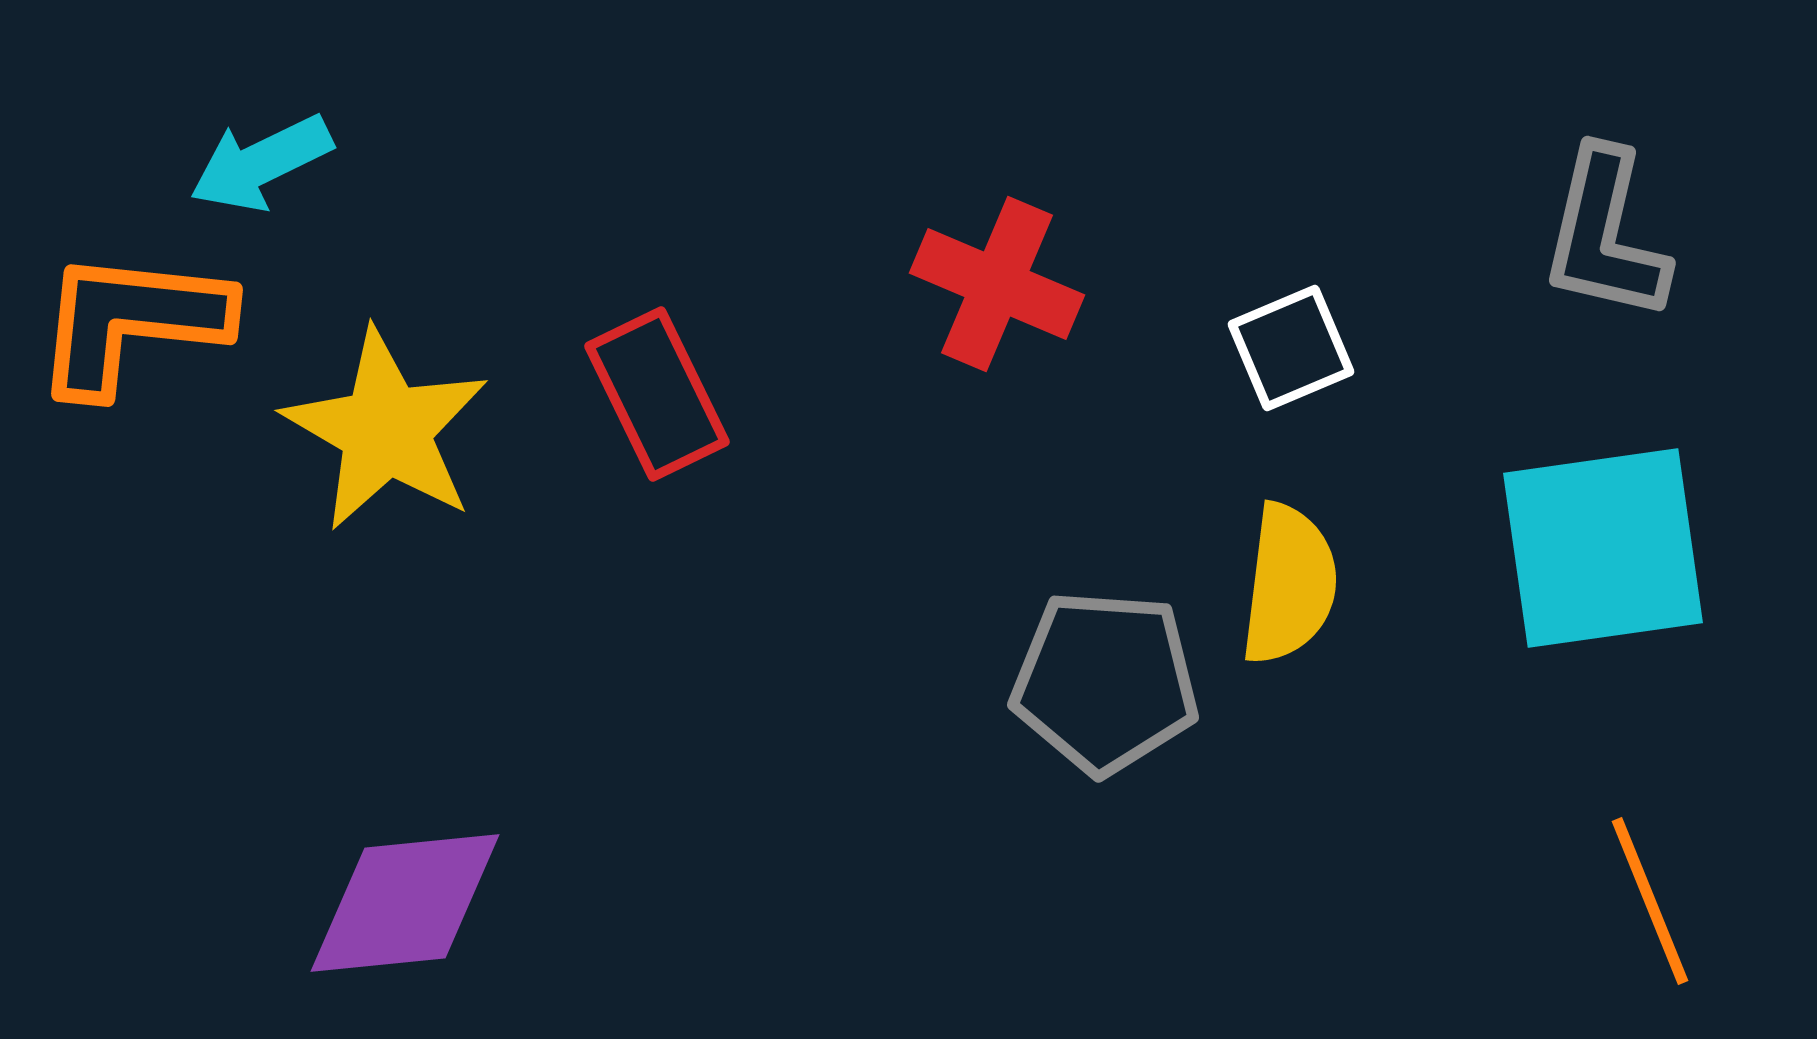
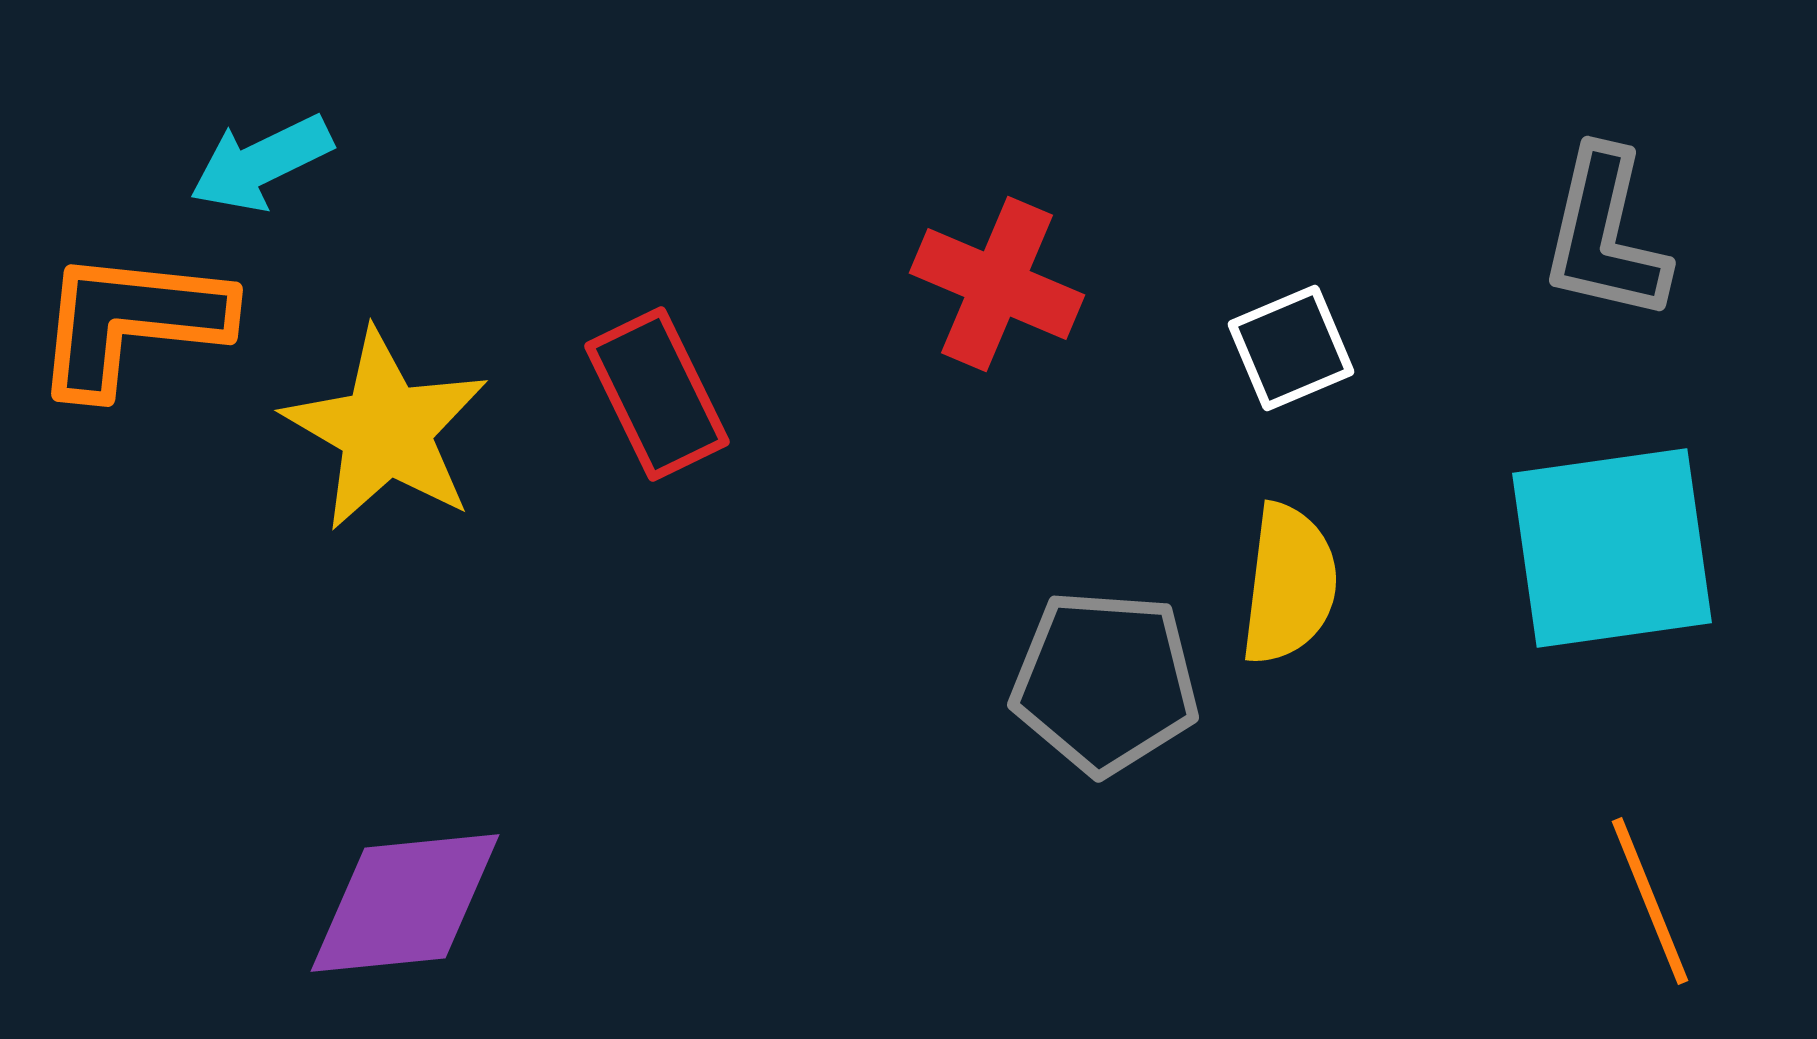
cyan square: moved 9 px right
